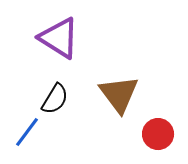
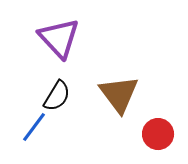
purple triangle: rotated 15 degrees clockwise
black semicircle: moved 2 px right, 3 px up
blue line: moved 7 px right, 5 px up
